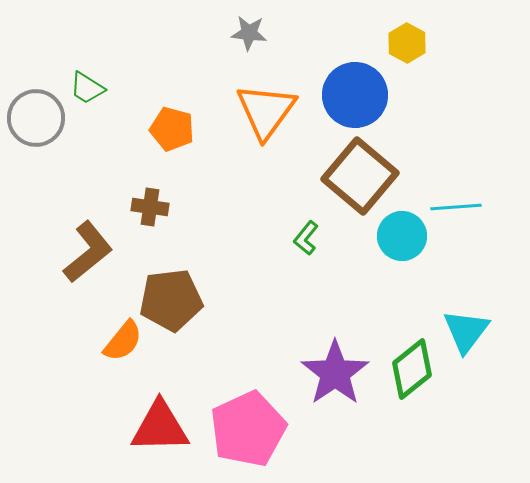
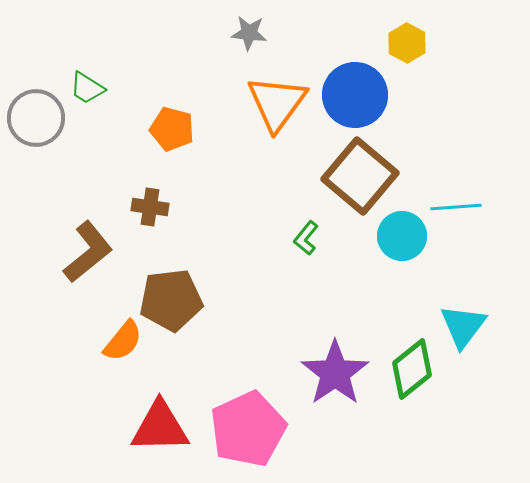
orange triangle: moved 11 px right, 8 px up
cyan triangle: moved 3 px left, 5 px up
